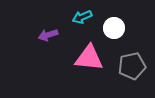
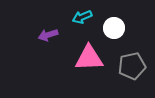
pink triangle: rotated 8 degrees counterclockwise
